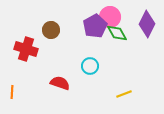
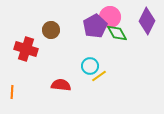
purple diamond: moved 3 px up
red semicircle: moved 1 px right, 2 px down; rotated 12 degrees counterclockwise
yellow line: moved 25 px left, 18 px up; rotated 14 degrees counterclockwise
